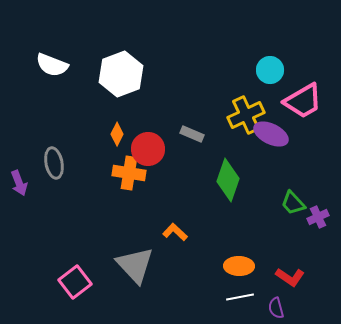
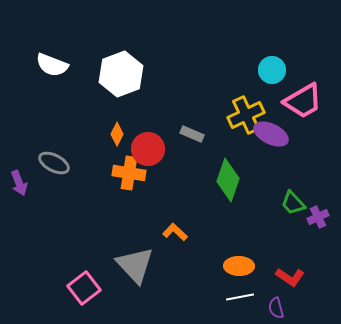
cyan circle: moved 2 px right
gray ellipse: rotated 52 degrees counterclockwise
pink square: moved 9 px right, 6 px down
